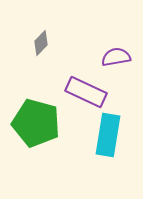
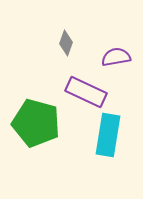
gray diamond: moved 25 px right; rotated 25 degrees counterclockwise
